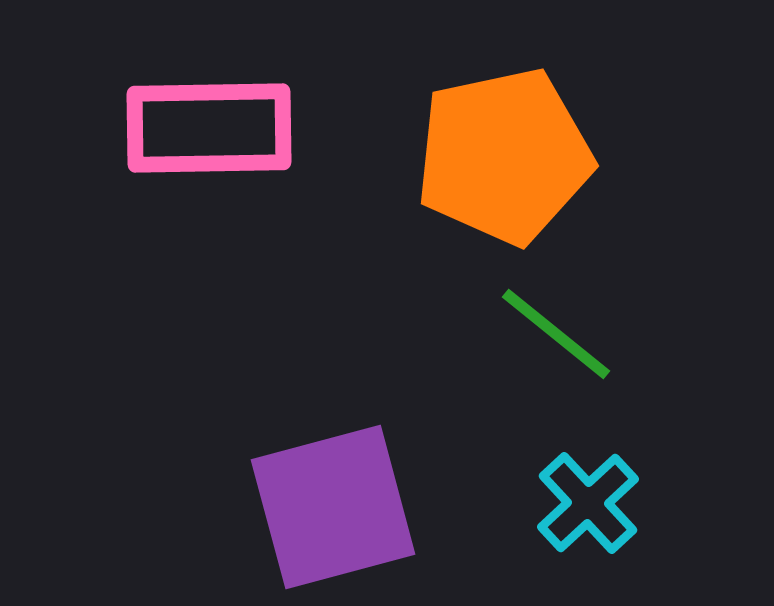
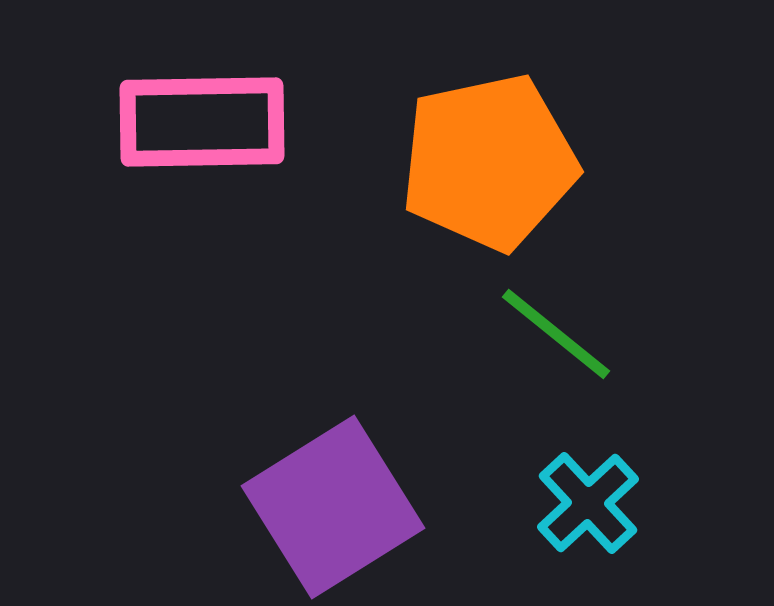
pink rectangle: moved 7 px left, 6 px up
orange pentagon: moved 15 px left, 6 px down
purple square: rotated 17 degrees counterclockwise
